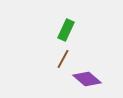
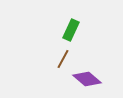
green rectangle: moved 5 px right
